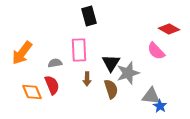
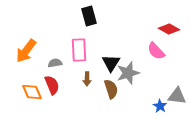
orange arrow: moved 4 px right, 2 px up
gray triangle: moved 26 px right
